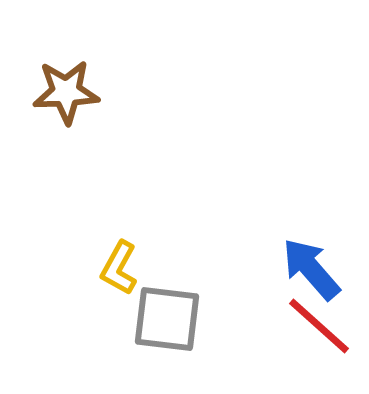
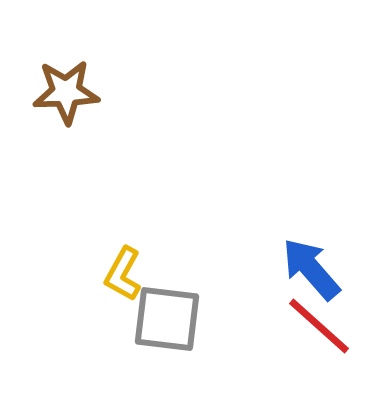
yellow L-shape: moved 4 px right, 6 px down
